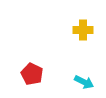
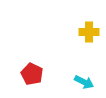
yellow cross: moved 6 px right, 2 px down
